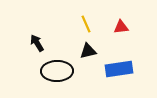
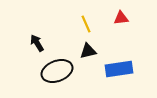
red triangle: moved 9 px up
black ellipse: rotated 20 degrees counterclockwise
